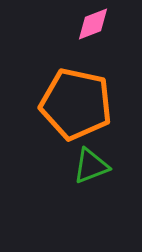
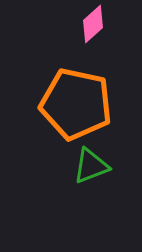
pink diamond: rotated 21 degrees counterclockwise
